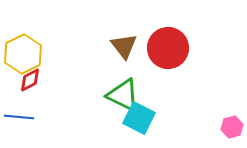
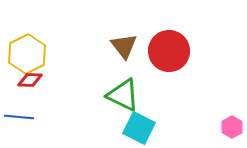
red circle: moved 1 px right, 3 px down
yellow hexagon: moved 4 px right
red diamond: rotated 30 degrees clockwise
cyan square: moved 10 px down
pink hexagon: rotated 15 degrees counterclockwise
